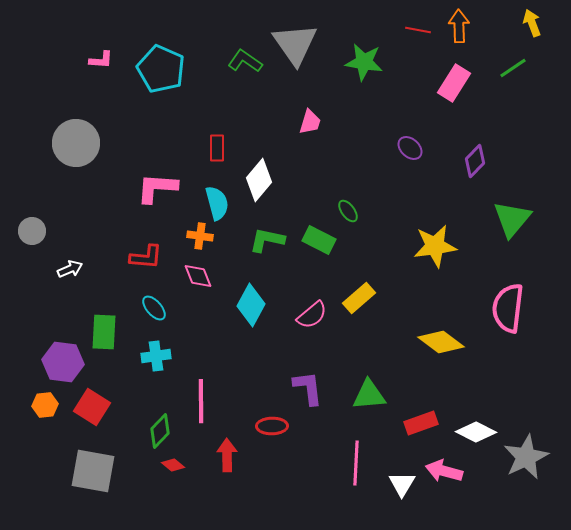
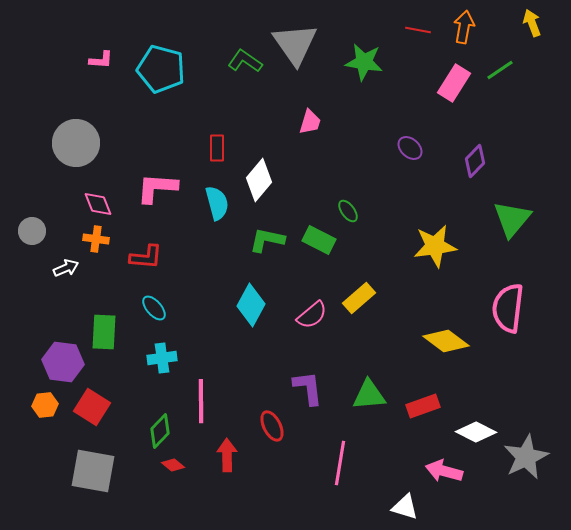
orange arrow at (459, 26): moved 5 px right, 1 px down; rotated 12 degrees clockwise
green line at (513, 68): moved 13 px left, 2 px down
cyan pentagon at (161, 69): rotated 9 degrees counterclockwise
orange cross at (200, 236): moved 104 px left, 3 px down
white arrow at (70, 269): moved 4 px left, 1 px up
pink diamond at (198, 276): moved 100 px left, 72 px up
yellow diamond at (441, 342): moved 5 px right, 1 px up
cyan cross at (156, 356): moved 6 px right, 2 px down
red rectangle at (421, 423): moved 2 px right, 17 px up
red ellipse at (272, 426): rotated 64 degrees clockwise
pink line at (356, 463): moved 16 px left; rotated 6 degrees clockwise
white triangle at (402, 484): moved 3 px right, 23 px down; rotated 44 degrees counterclockwise
